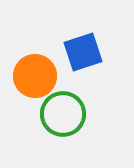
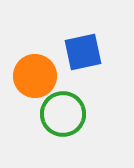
blue square: rotated 6 degrees clockwise
